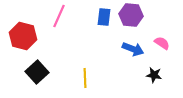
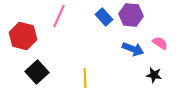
blue rectangle: rotated 48 degrees counterclockwise
pink semicircle: moved 2 px left
